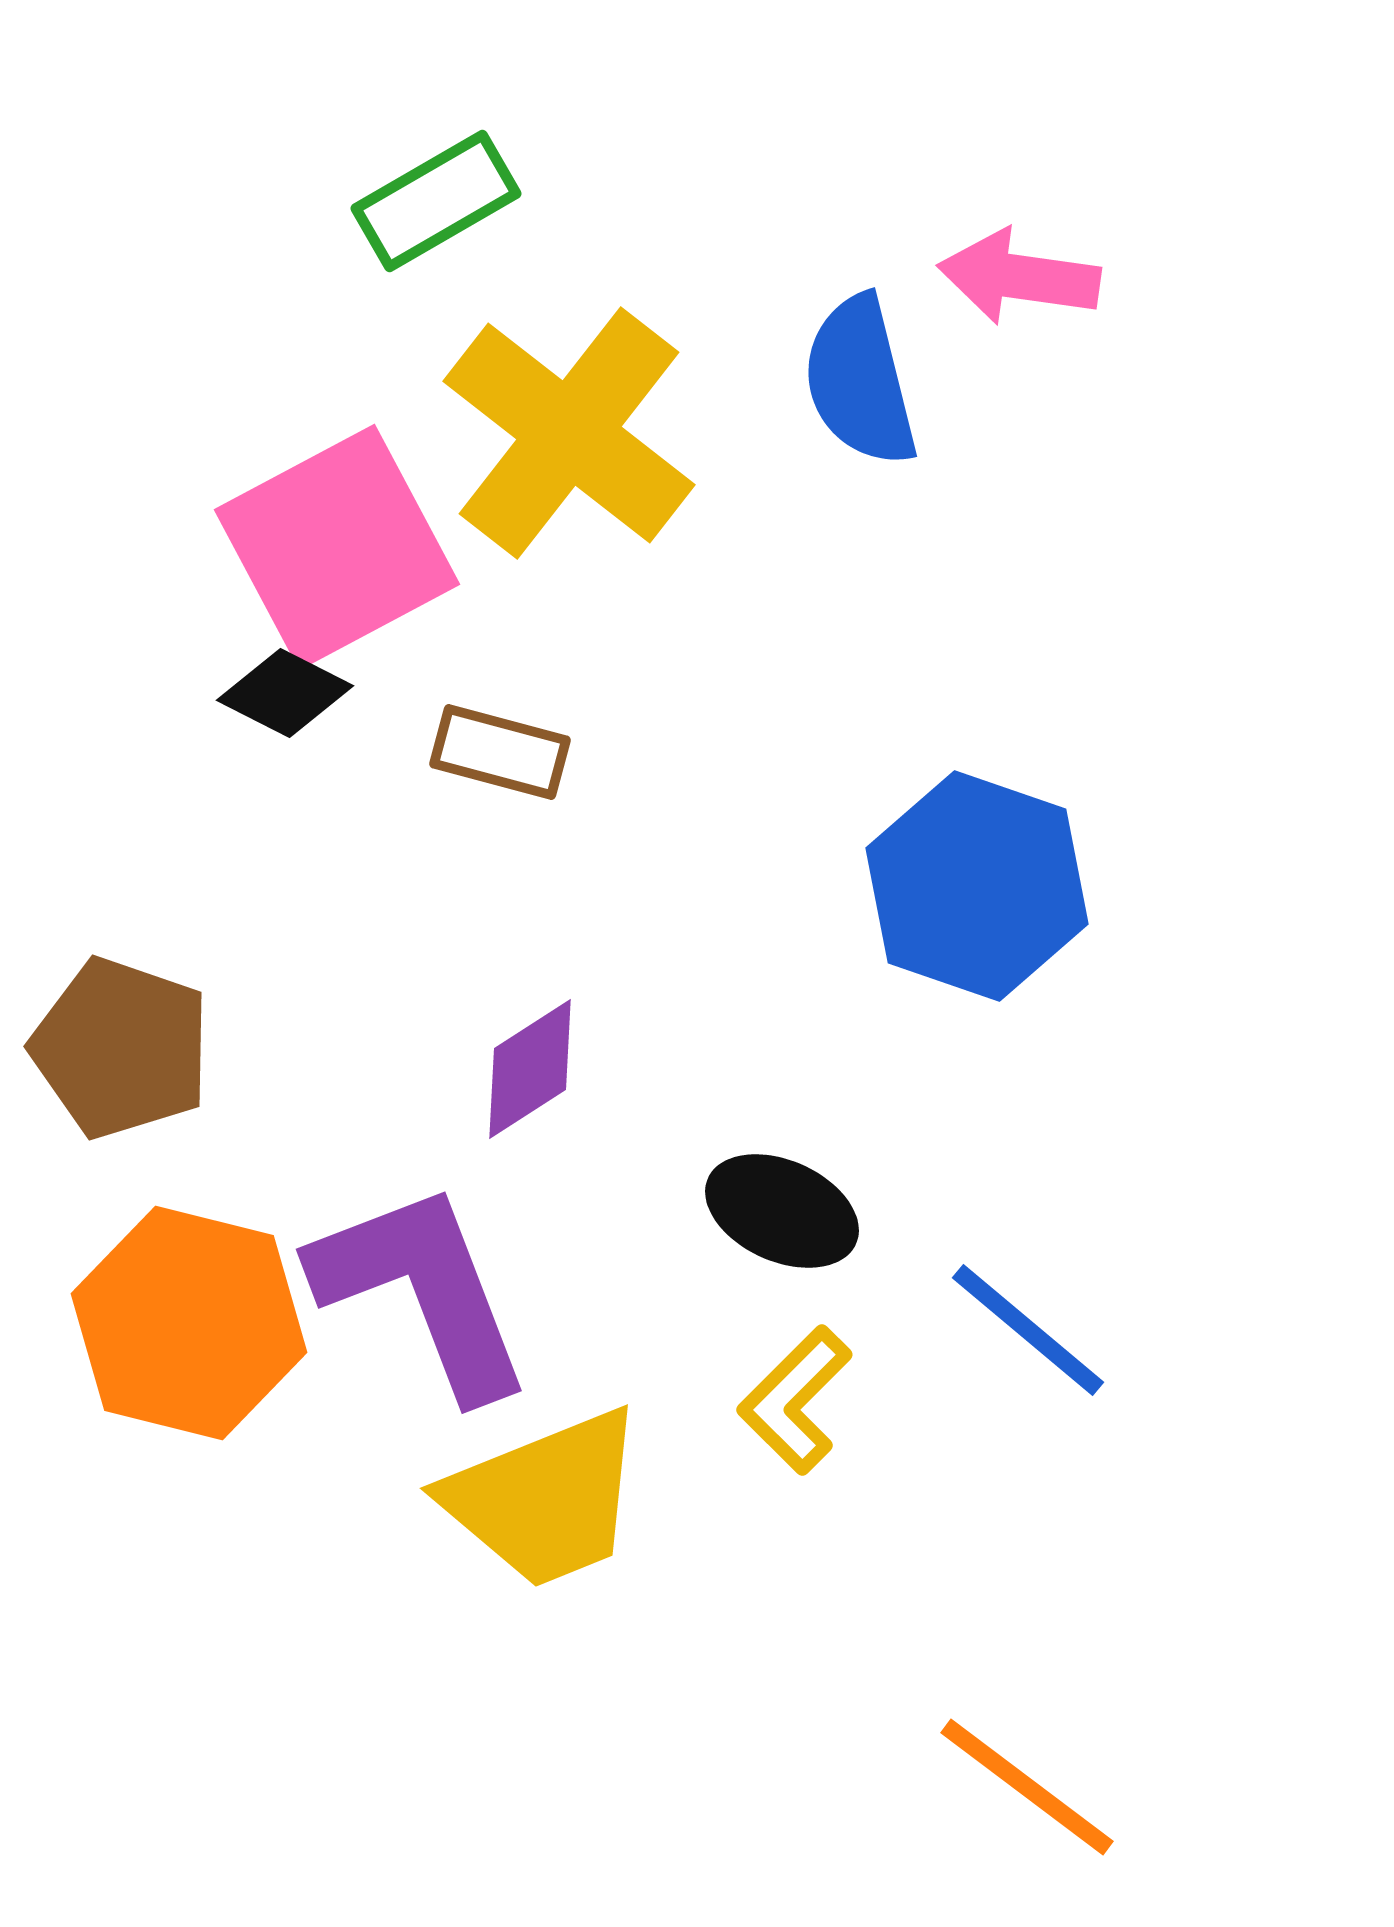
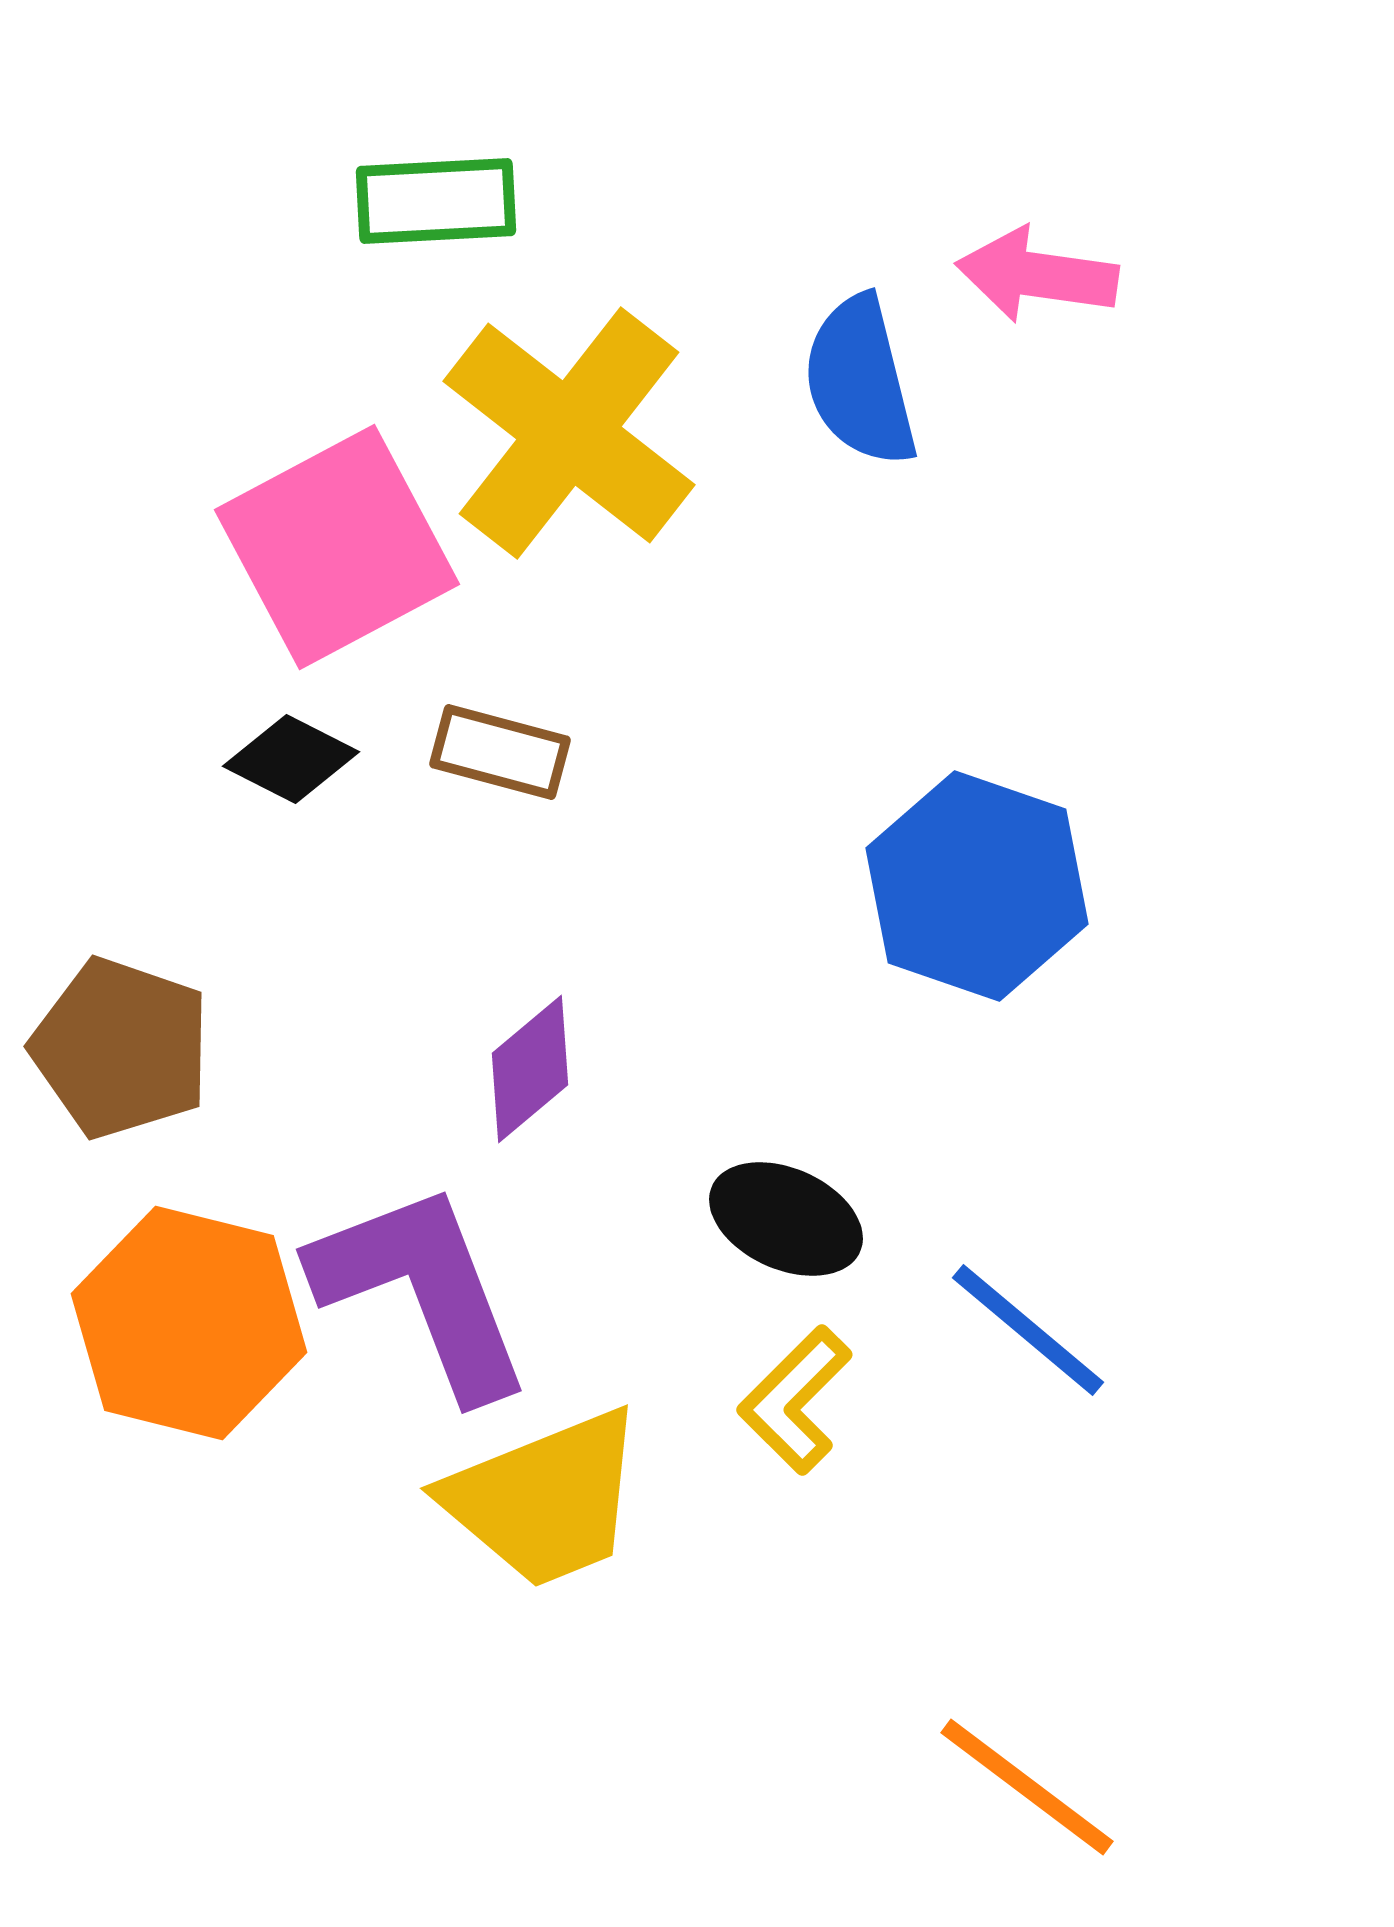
green rectangle: rotated 27 degrees clockwise
pink arrow: moved 18 px right, 2 px up
black diamond: moved 6 px right, 66 px down
purple diamond: rotated 7 degrees counterclockwise
black ellipse: moved 4 px right, 8 px down
